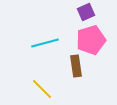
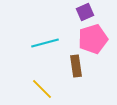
purple square: moved 1 px left
pink pentagon: moved 2 px right, 1 px up
